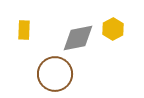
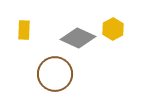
gray diamond: rotated 36 degrees clockwise
